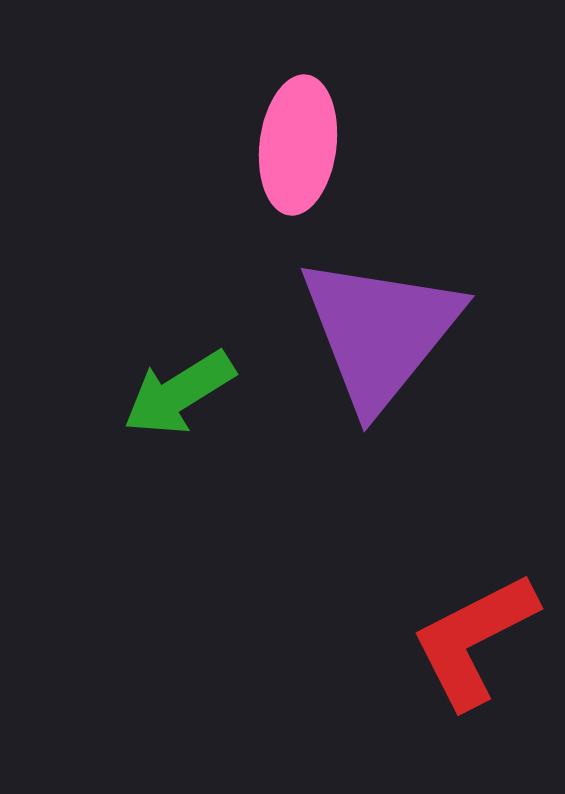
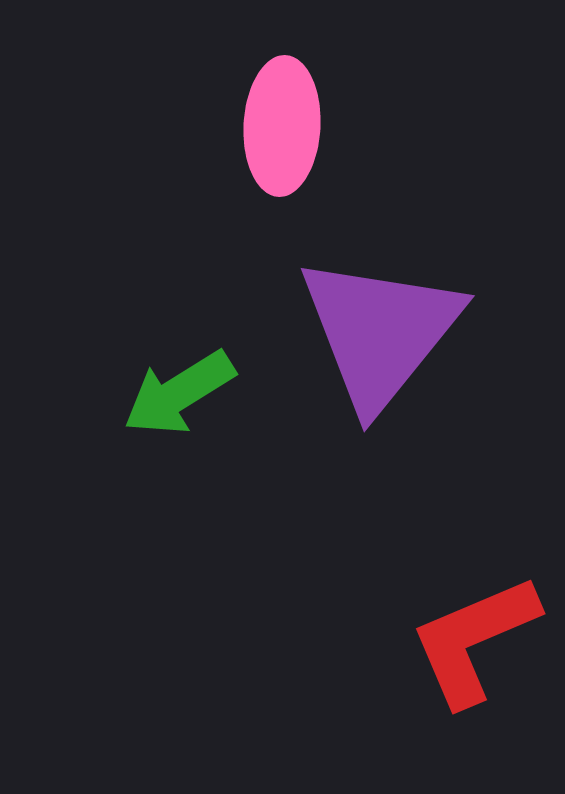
pink ellipse: moved 16 px left, 19 px up; rotated 4 degrees counterclockwise
red L-shape: rotated 4 degrees clockwise
